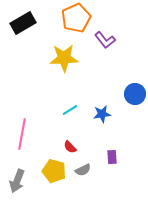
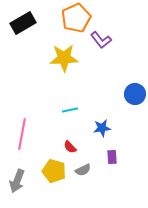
purple L-shape: moved 4 px left
cyan line: rotated 21 degrees clockwise
blue star: moved 14 px down
